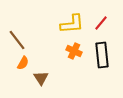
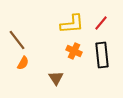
brown triangle: moved 15 px right
